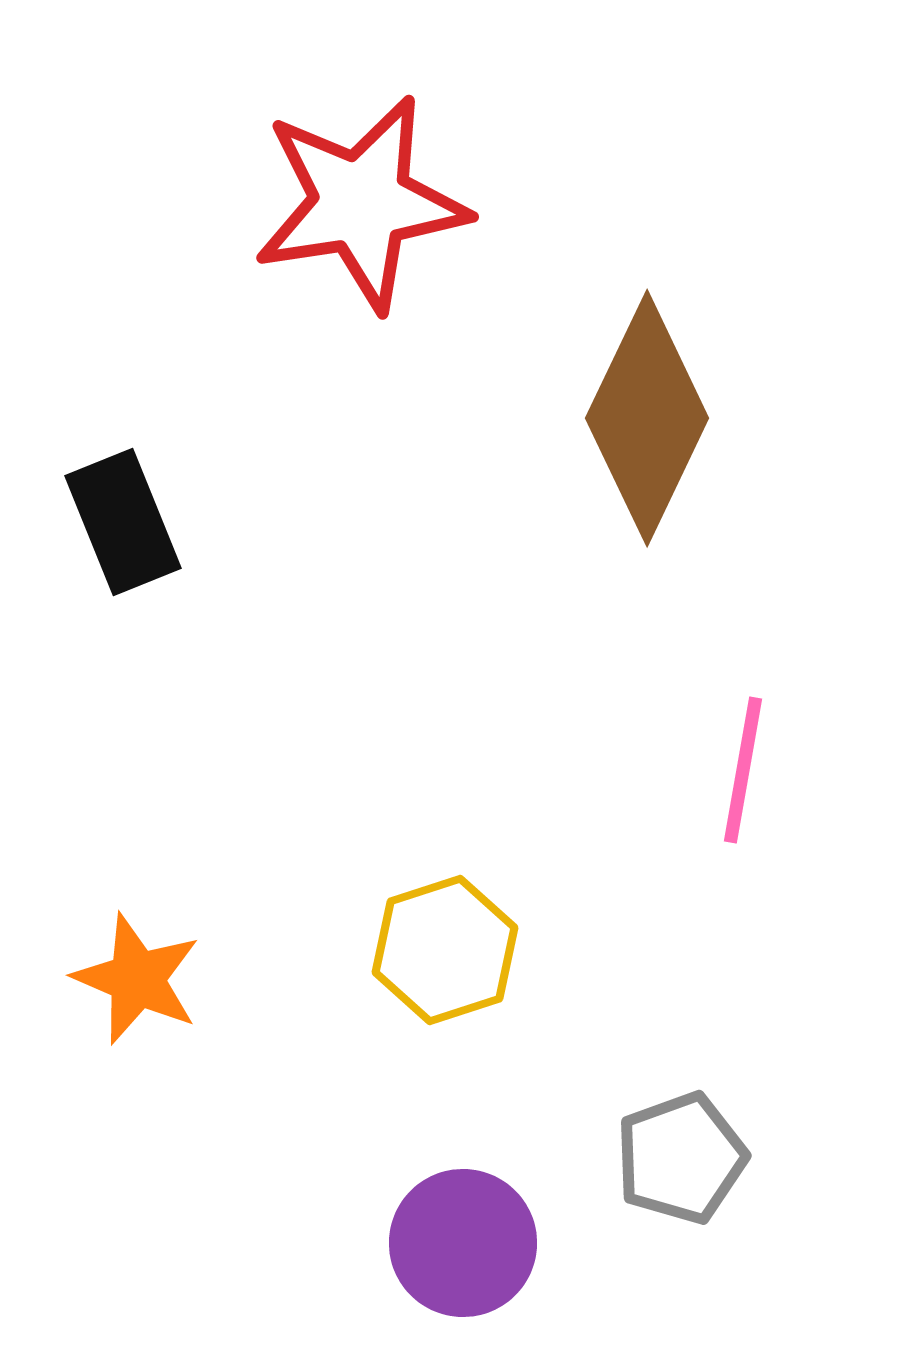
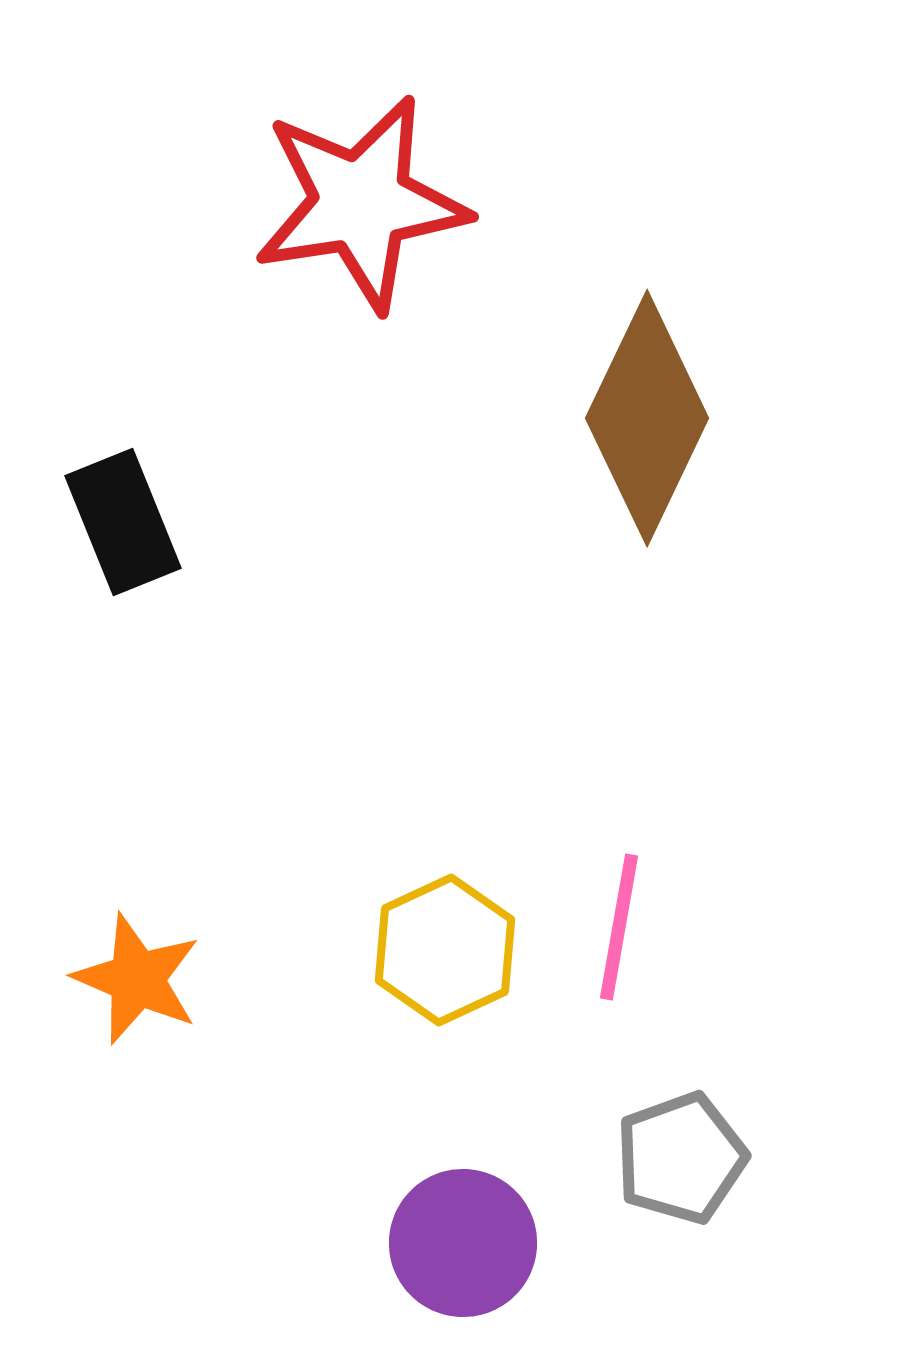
pink line: moved 124 px left, 157 px down
yellow hexagon: rotated 7 degrees counterclockwise
